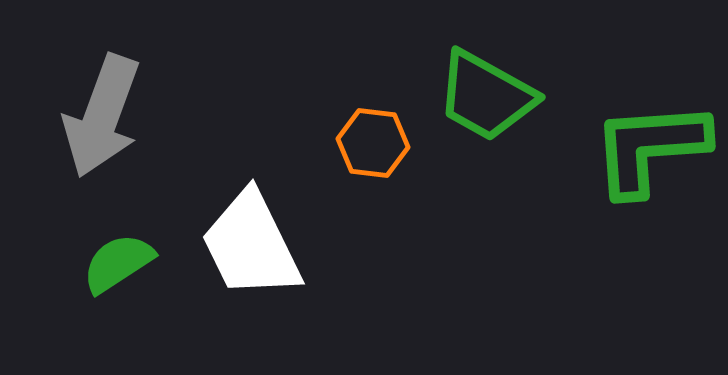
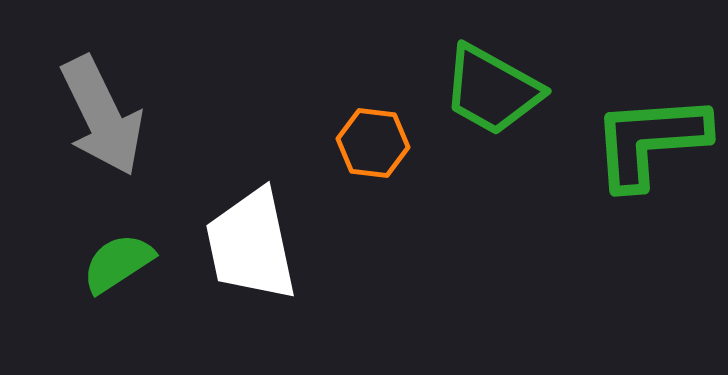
green trapezoid: moved 6 px right, 6 px up
gray arrow: rotated 46 degrees counterclockwise
green L-shape: moved 7 px up
white trapezoid: rotated 14 degrees clockwise
